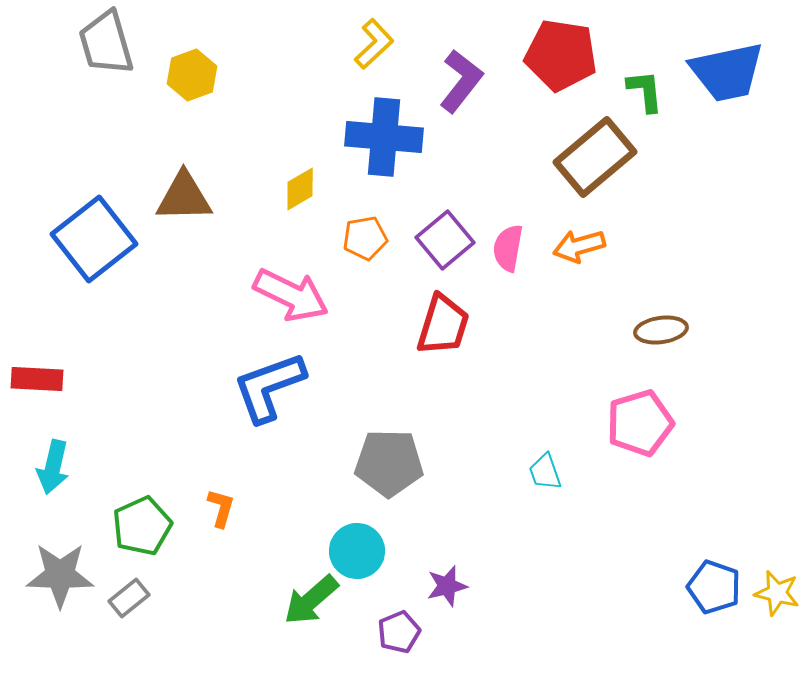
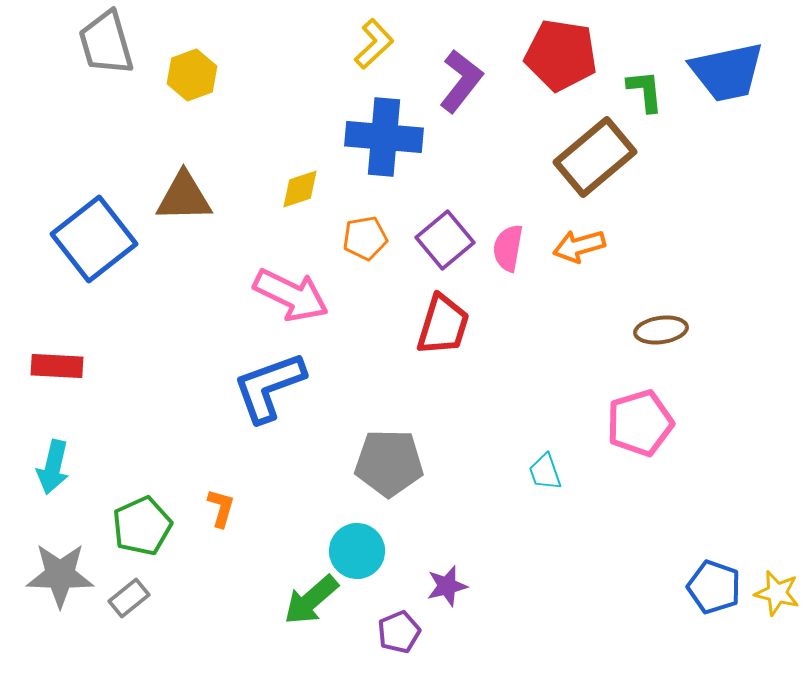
yellow diamond: rotated 12 degrees clockwise
red rectangle: moved 20 px right, 13 px up
